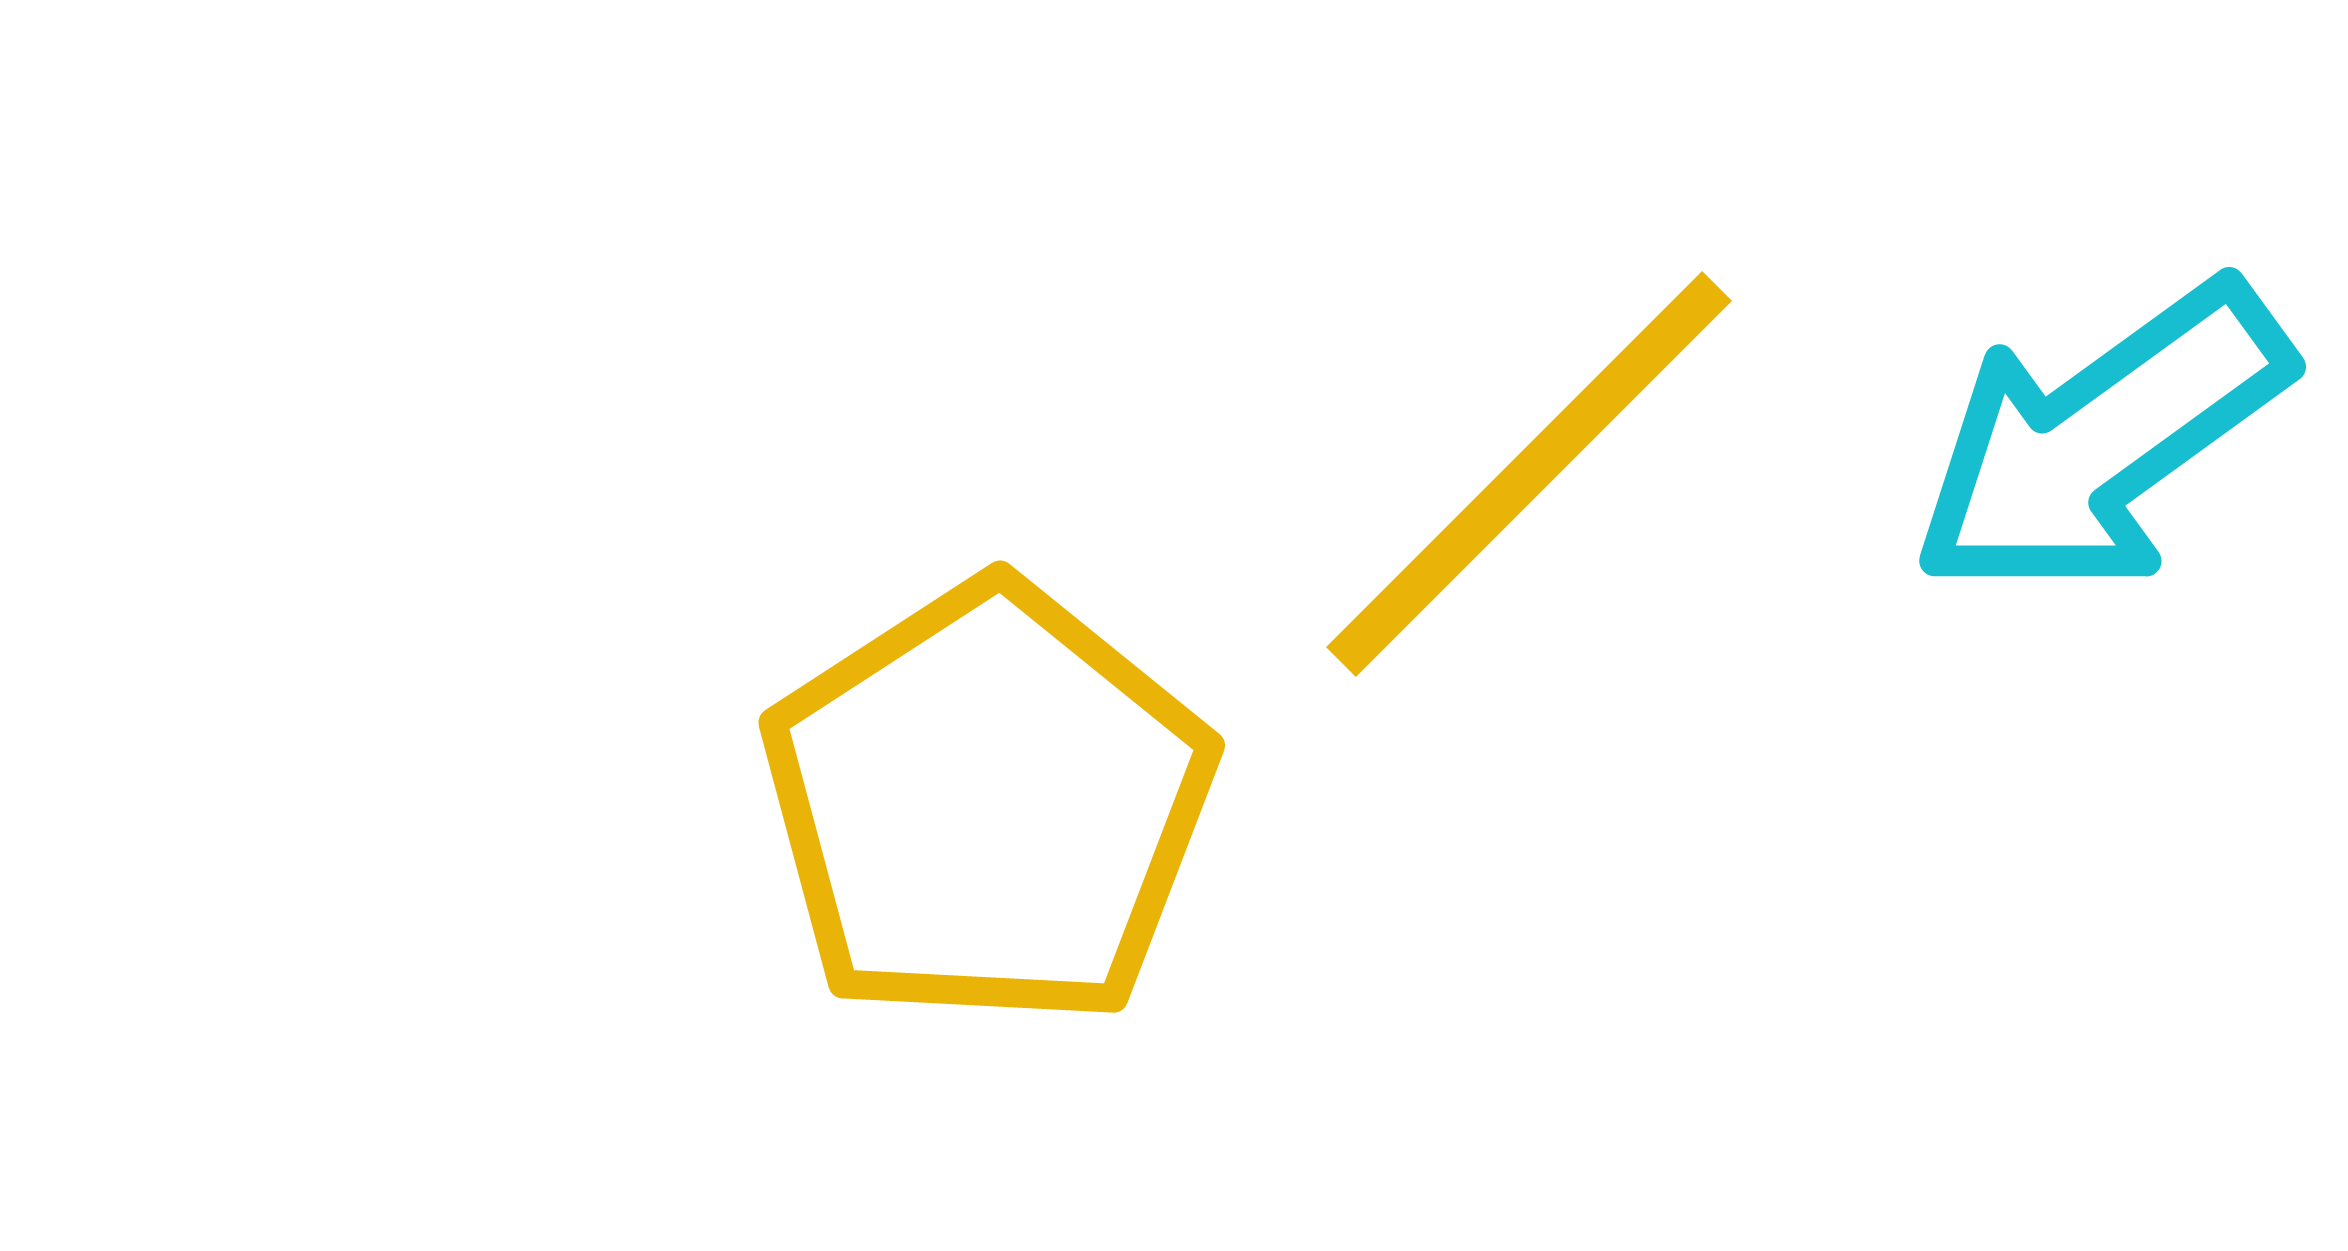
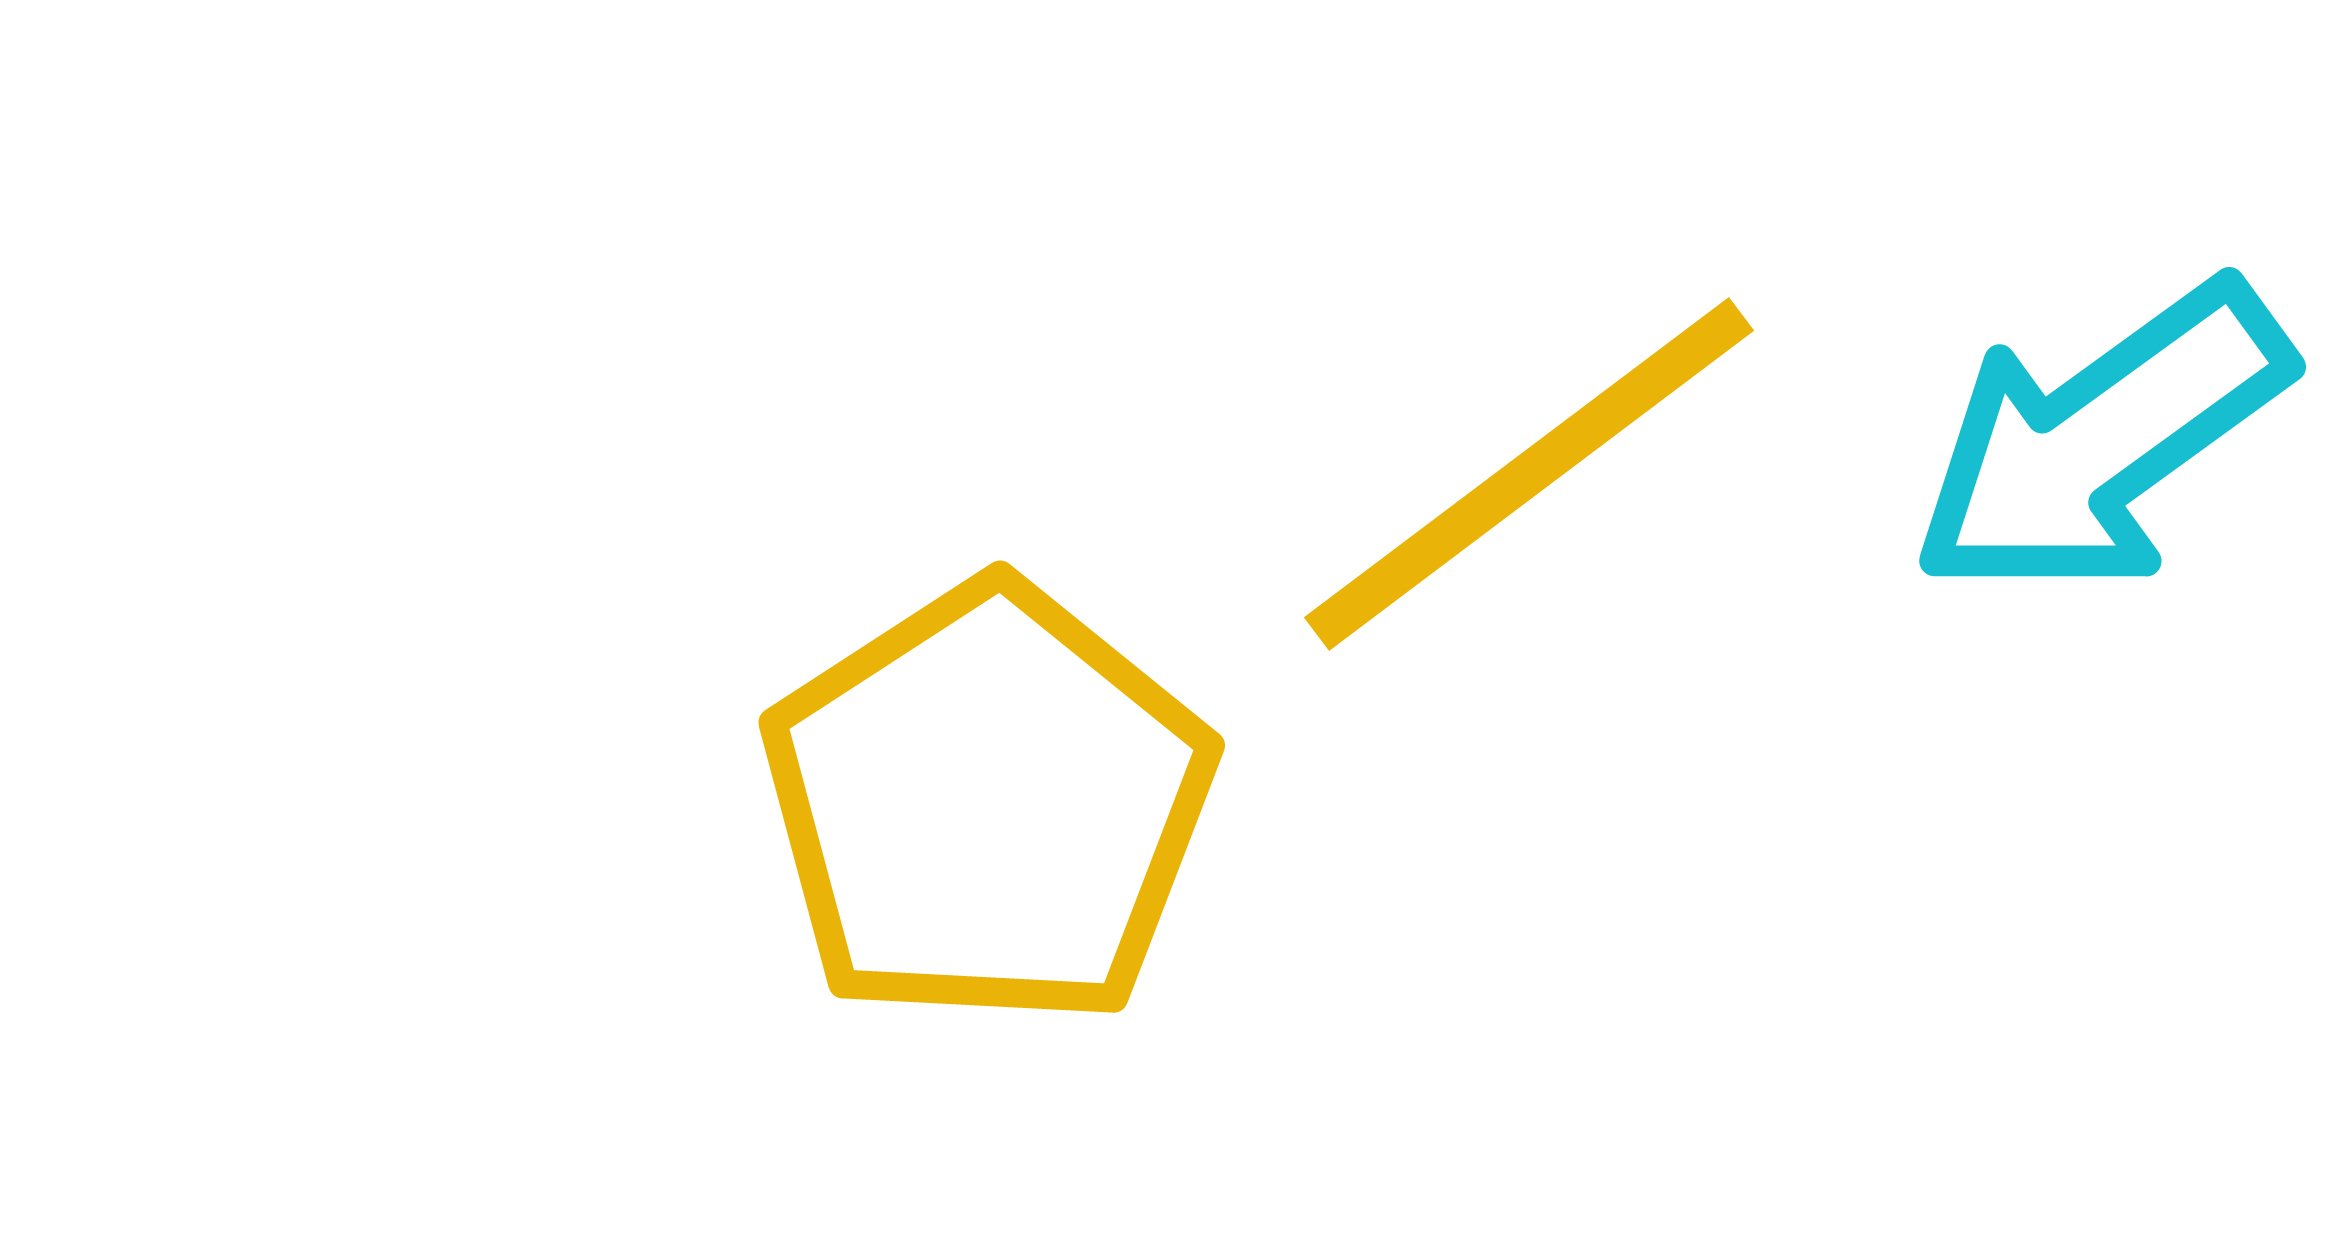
yellow line: rotated 8 degrees clockwise
